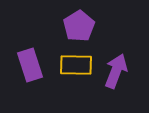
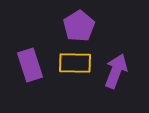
yellow rectangle: moved 1 px left, 2 px up
